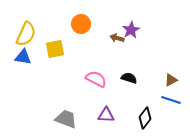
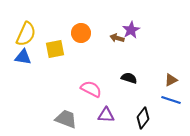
orange circle: moved 9 px down
pink semicircle: moved 5 px left, 10 px down
black diamond: moved 2 px left
